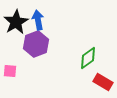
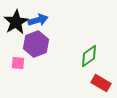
blue arrow: rotated 84 degrees clockwise
green diamond: moved 1 px right, 2 px up
pink square: moved 8 px right, 8 px up
red rectangle: moved 2 px left, 1 px down
